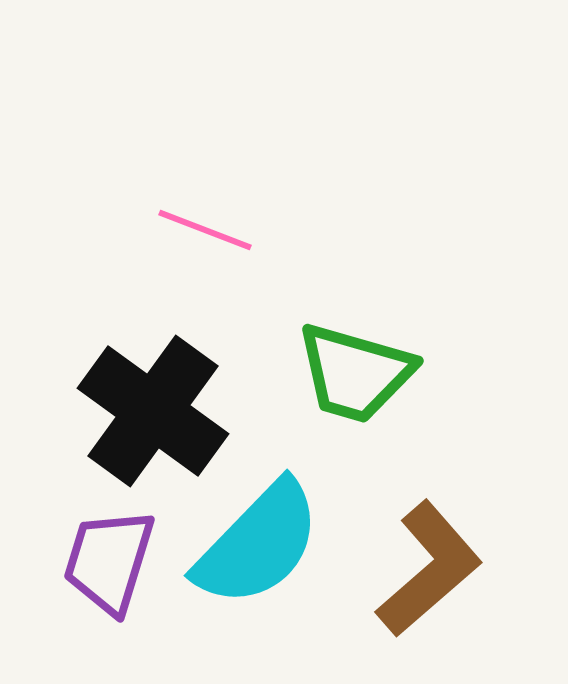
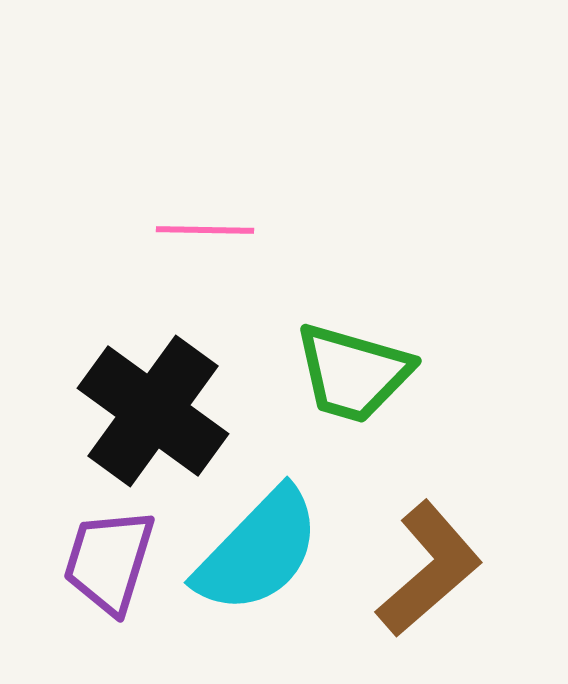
pink line: rotated 20 degrees counterclockwise
green trapezoid: moved 2 px left
cyan semicircle: moved 7 px down
